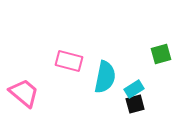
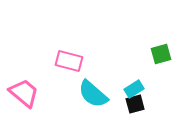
cyan semicircle: moved 12 px left, 17 px down; rotated 120 degrees clockwise
